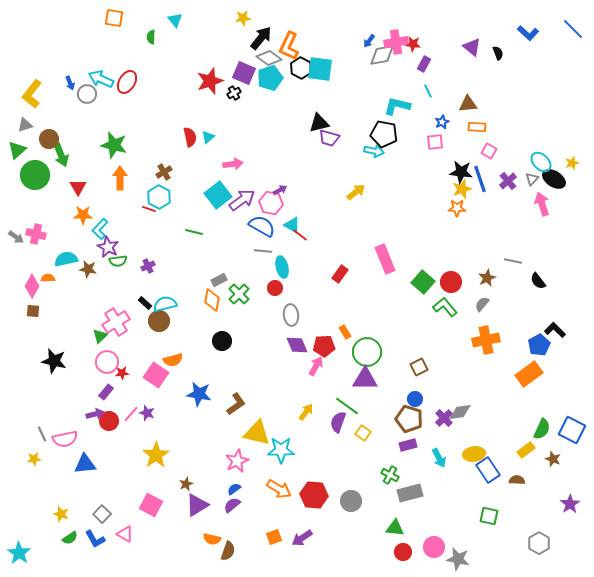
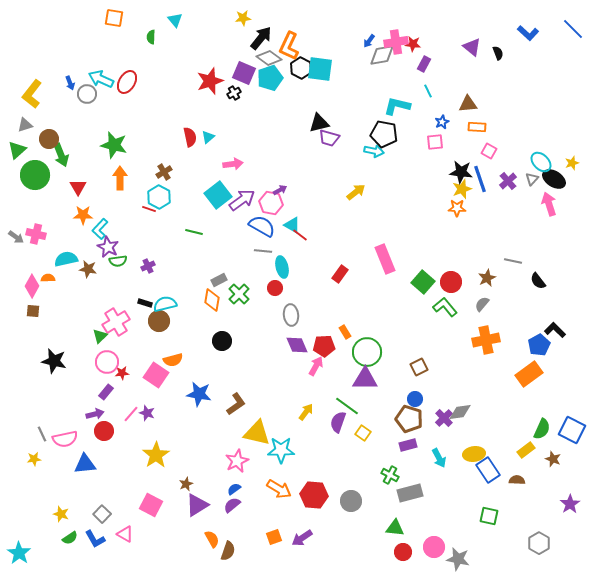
pink arrow at (542, 204): moved 7 px right
black rectangle at (145, 303): rotated 24 degrees counterclockwise
red circle at (109, 421): moved 5 px left, 10 px down
orange semicircle at (212, 539): rotated 132 degrees counterclockwise
